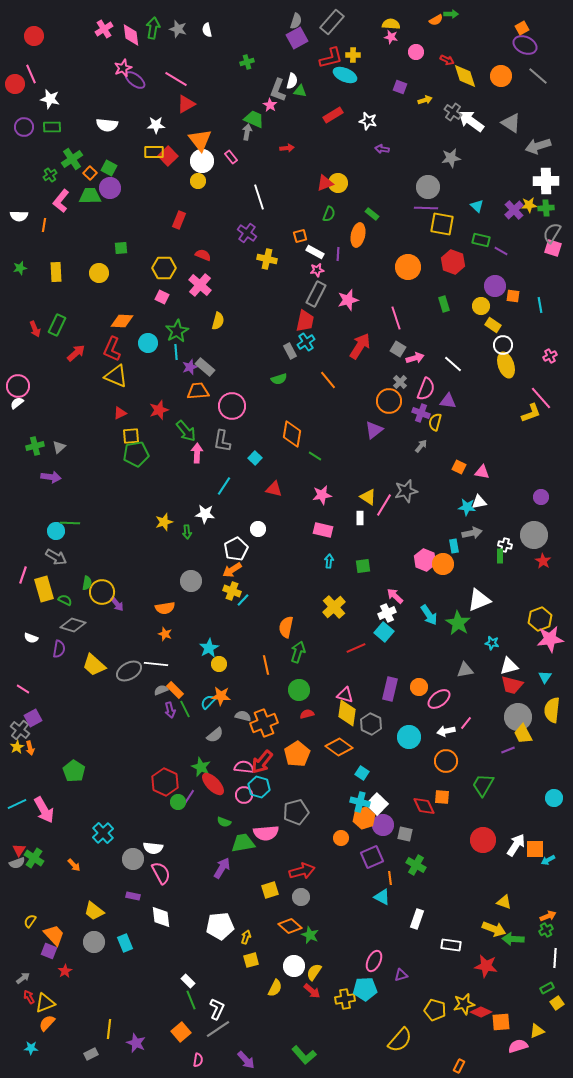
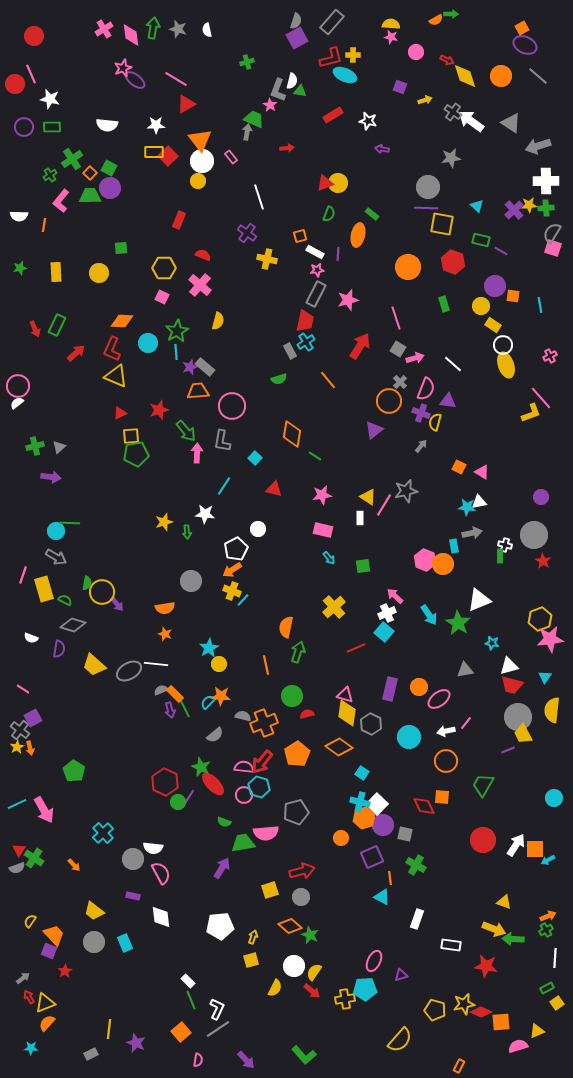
pink triangle at (482, 472): rotated 21 degrees clockwise
cyan arrow at (329, 561): moved 3 px up; rotated 136 degrees clockwise
orange rectangle at (175, 690): moved 4 px down
green circle at (299, 690): moved 7 px left, 6 px down
gray semicircle at (17, 863): moved 5 px down
yellow arrow at (246, 937): moved 7 px right
